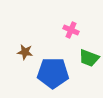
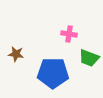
pink cross: moved 2 px left, 4 px down; rotated 14 degrees counterclockwise
brown star: moved 9 px left, 2 px down
